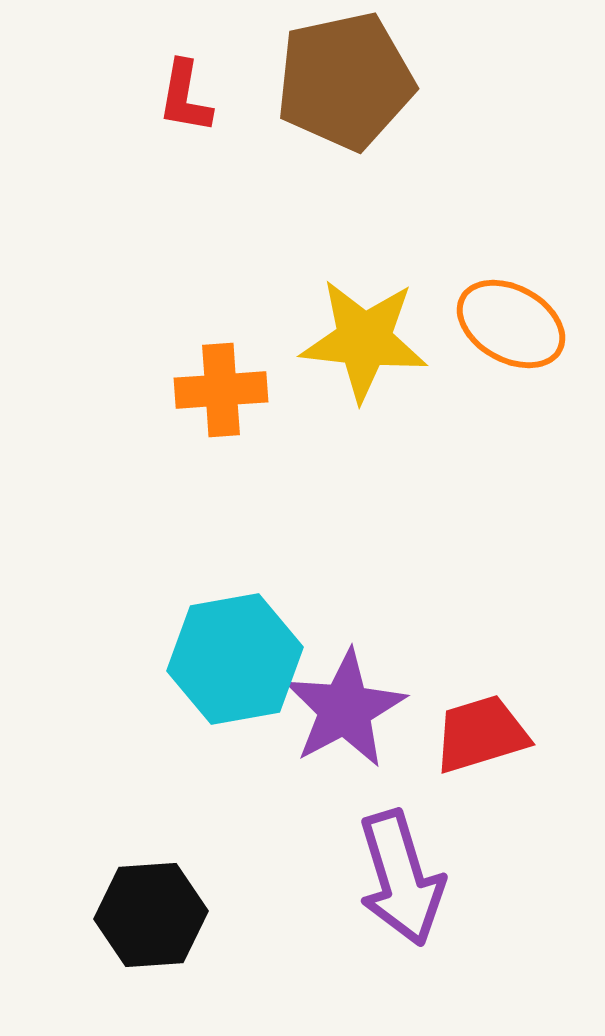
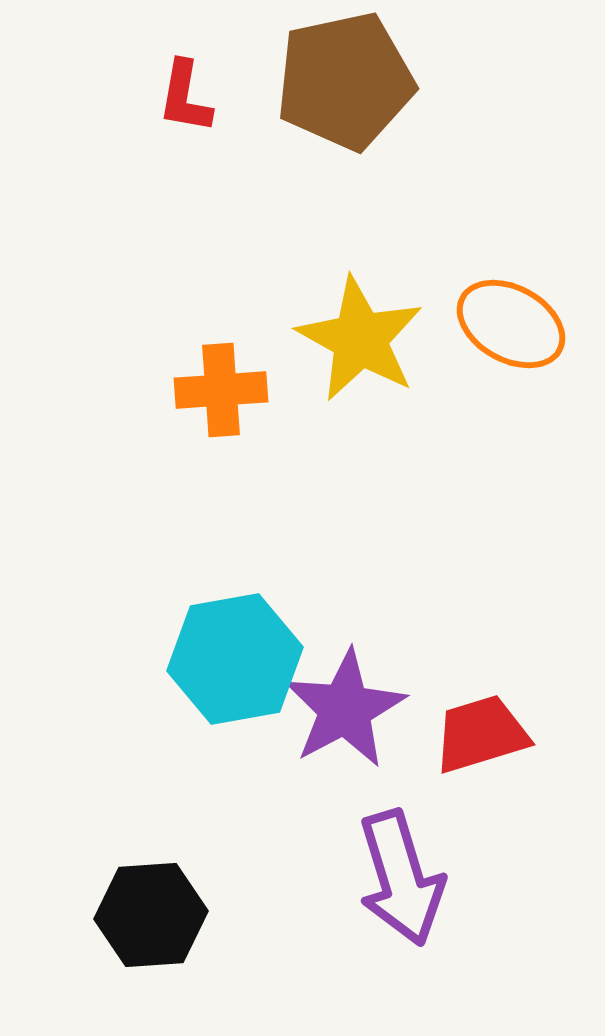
yellow star: moved 4 px left, 1 px up; rotated 23 degrees clockwise
